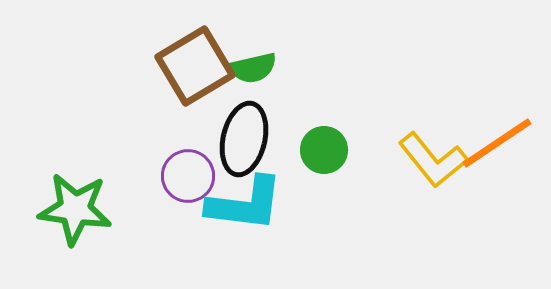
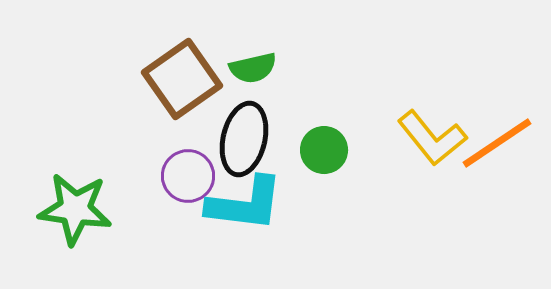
brown square: moved 13 px left, 13 px down; rotated 4 degrees counterclockwise
yellow L-shape: moved 1 px left, 22 px up
